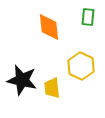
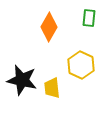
green rectangle: moved 1 px right, 1 px down
orange diamond: rotated 36 degrees clockwise
yellow hexagon: moved 1 px up
